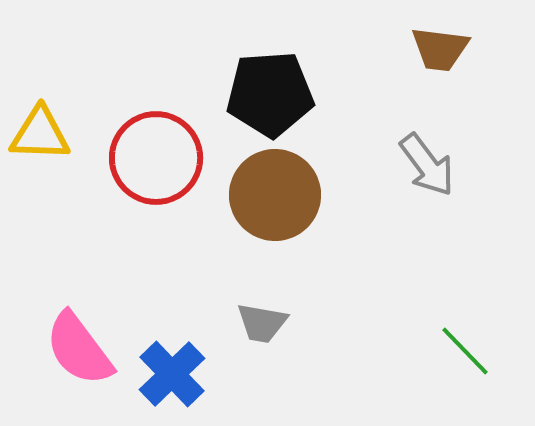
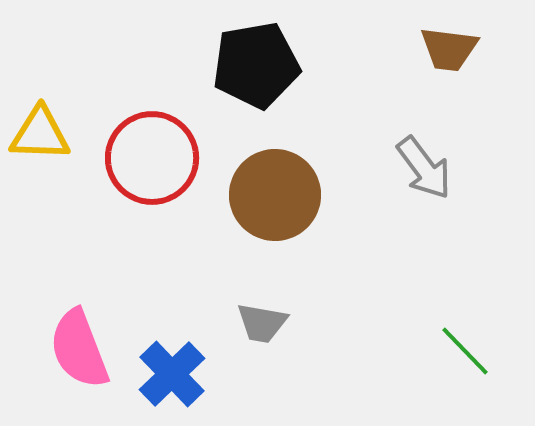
brown trapezoid: moved 9 px right
black pentagon: moved 14 px left, 29 px up; rotated 6 degrees counterclockwise
red circle: moved 4 px left
gray arrow: moved 3 px left, 3 px down
pink semicircle: rotated 16 degrees clockwise
